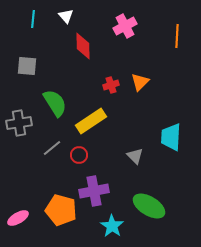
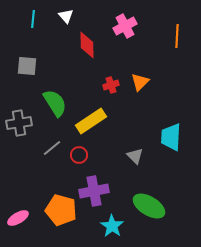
red diamond: moved 4 px right, 1 px up
